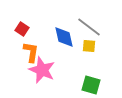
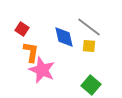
green square: rotated 24 degrees clockwise
